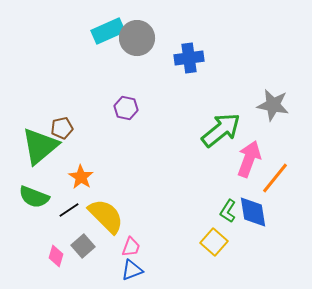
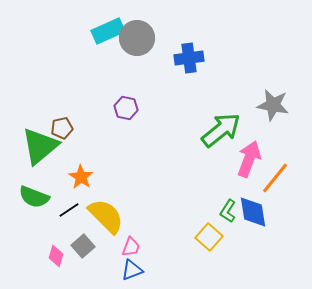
yellow square: moved 5 px left, 5 px up
